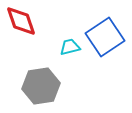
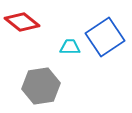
red diamond: moved 1 px right, 1 px down; rotated 32 degrees counterclockwise
cyan trapezoid: rotated 15 degrees clockwise
